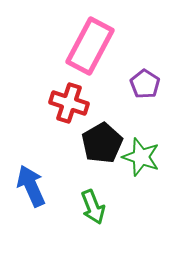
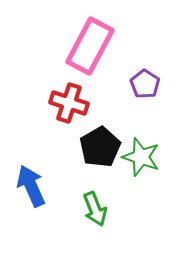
black pentagon: moved 2 px left, 4 px down
green arrow: moved 2 px right, 2 px down
